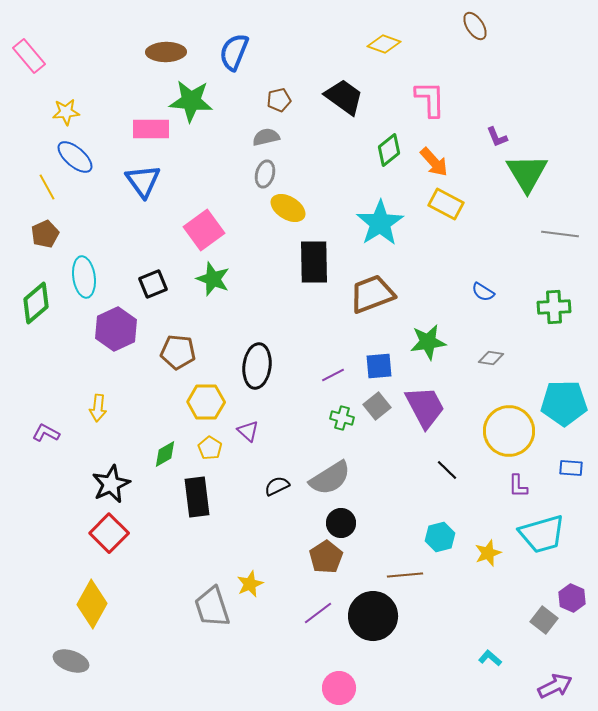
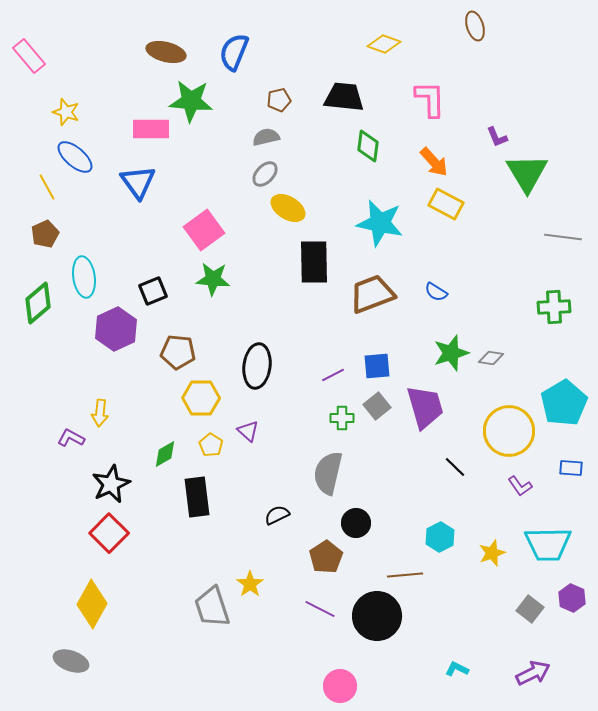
brown ellipse at (475, 26): rotated 16 degrees clockwise
brown ellipse at (166, 52): rotated 15 degrees clockwise
black trapezoid at (344, 97): rotated 30 degrees counterclockwise
yellow star at (66, 112): rotated 24 degrees clockwise
green diamond at (389, 150): moved 21 px left, 4 px up; rotated 44 degrees counterclockwise
gray ellipse at (265, 174): rotated 28 degrees clockwise
blue triangle at (143, 181): moved 5 px left, 1 px down
cyan star at (380, 223): rotated 27 degrees counterclockwise
gray line at (560, 234): moved 3 px right, 3 px down
green star at (213, 279): rotated 16 degrees counterclockwise
black square at (153, 284): moved 7 px down
blue semicircle at (483, 292): moved 47 px left
green diamond at (36, 303): moved 2 px right
green star at (428, 342): moved 23 px right, 11 px down; rotated 9 degrees counterclockwise
blue square at (379, 366): moved 2 px left
yellow hexagon at (206, 402): moved 5 px left, 4 px up
cyan pentagon at (564, 403): rotated 30 degrees counterclockwise
purple trapezoid at (425, 407): rotated 12 degrees clockwise
yellow arrow at (98, 408): moved 2 px right, 5 px down
green cross at (342, 418): rotated 15 degrees counterclockwise
purple L-shape at (46, 433): moved 25 px right, 5 px down
yellow pentagon at (210, 448): moved 1 px right, 3 px up
black line at (447, 470): moved 8 px right, 3 px up
gray semicircle at (330, 478): moved 2 px left, 5 px up; rotated 135 degrees clockwise
black semicircle at (277, 486): moved 29 px down
purple L-shape at (518, 486): moved 2 px right; rotated 35 degrees counterclockwise
black circle at (341, 523): moved 15 px right
cyan trapezoid at (542, 534): moved 6 px right, 10 px down; rotated 15 degrees clockwise
cyan hexagon at (440, 537): rotated 12 degrees counterclockwise
yellow star at (488, 553): moved 4 px right
yellow star at (250, 584): rotated 12 degrees counterclockwise
purple line at (318, 613): moved 2 px right, 4 px up; rotated 64 degrees clockwise
black circle at (373, 616): moved 4 px right
gray square at (544, 620): moved 14 px left, 11 px up
cyan L-shape at (490, 658): moved 33 px left, 11 px down; rotated 15 degrees counterclockwise
purple arrow at (555, 686): moved 22 px left, 13 px up
pink circle at (339, 688): moved 1 px right, 2 px up
